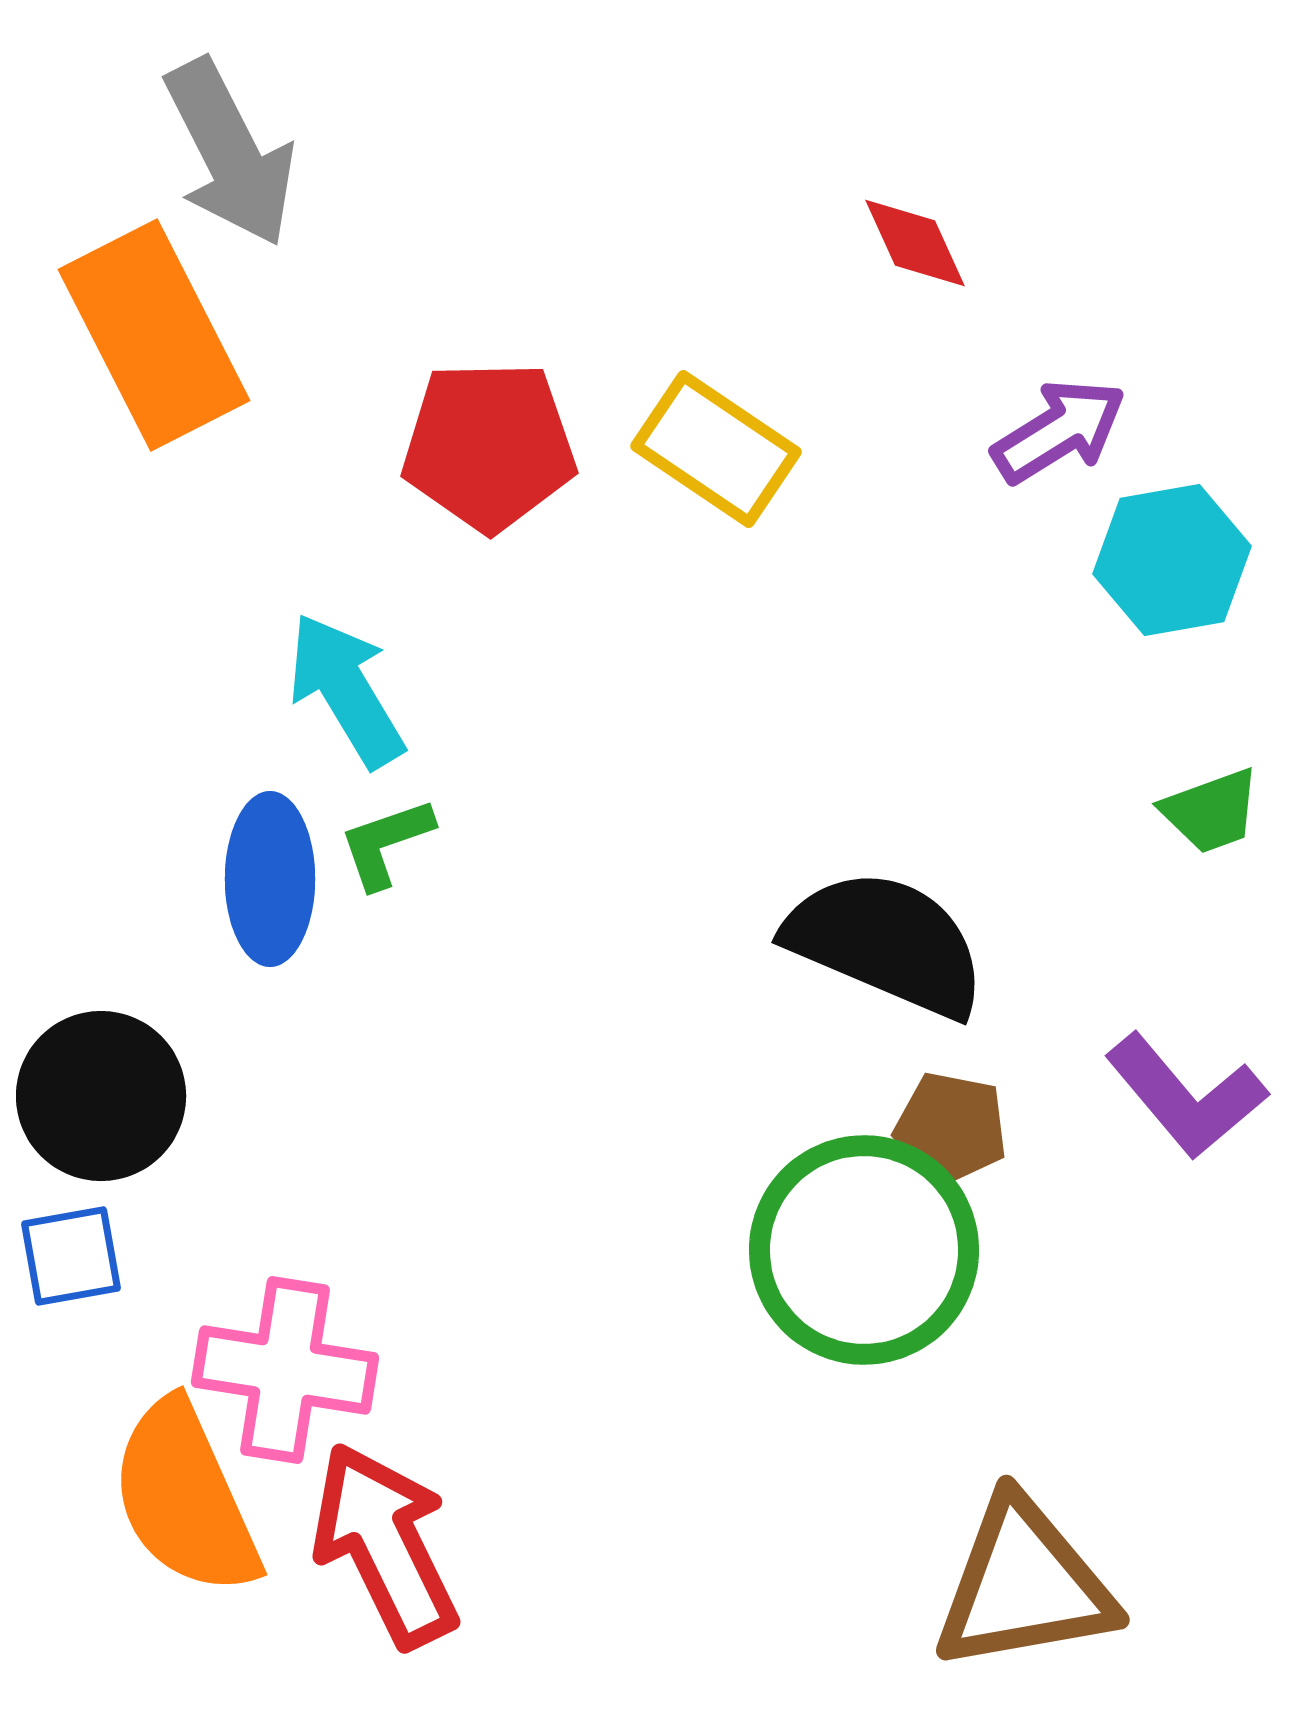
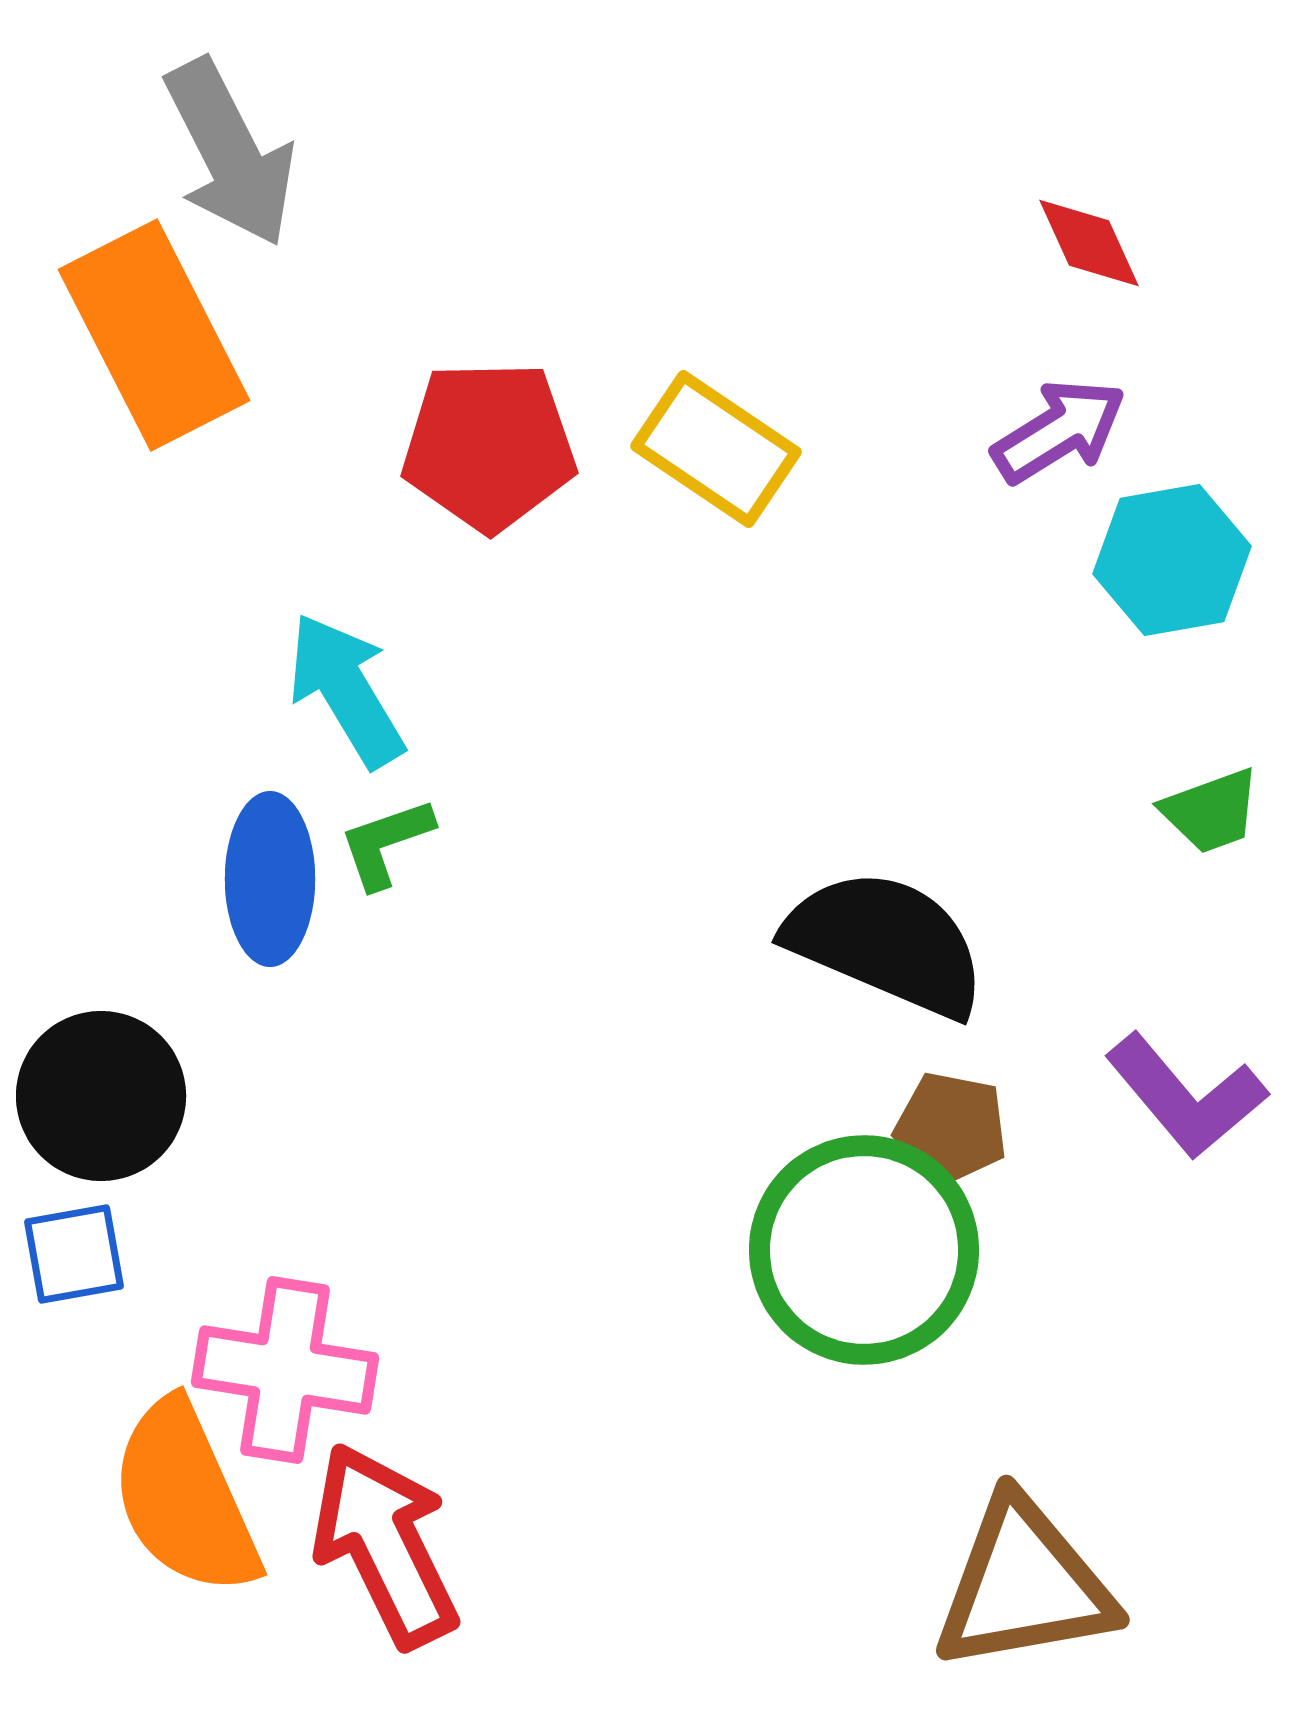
red diamond: moved 174 px right
blue square: moved 3 px right, 2 px up
